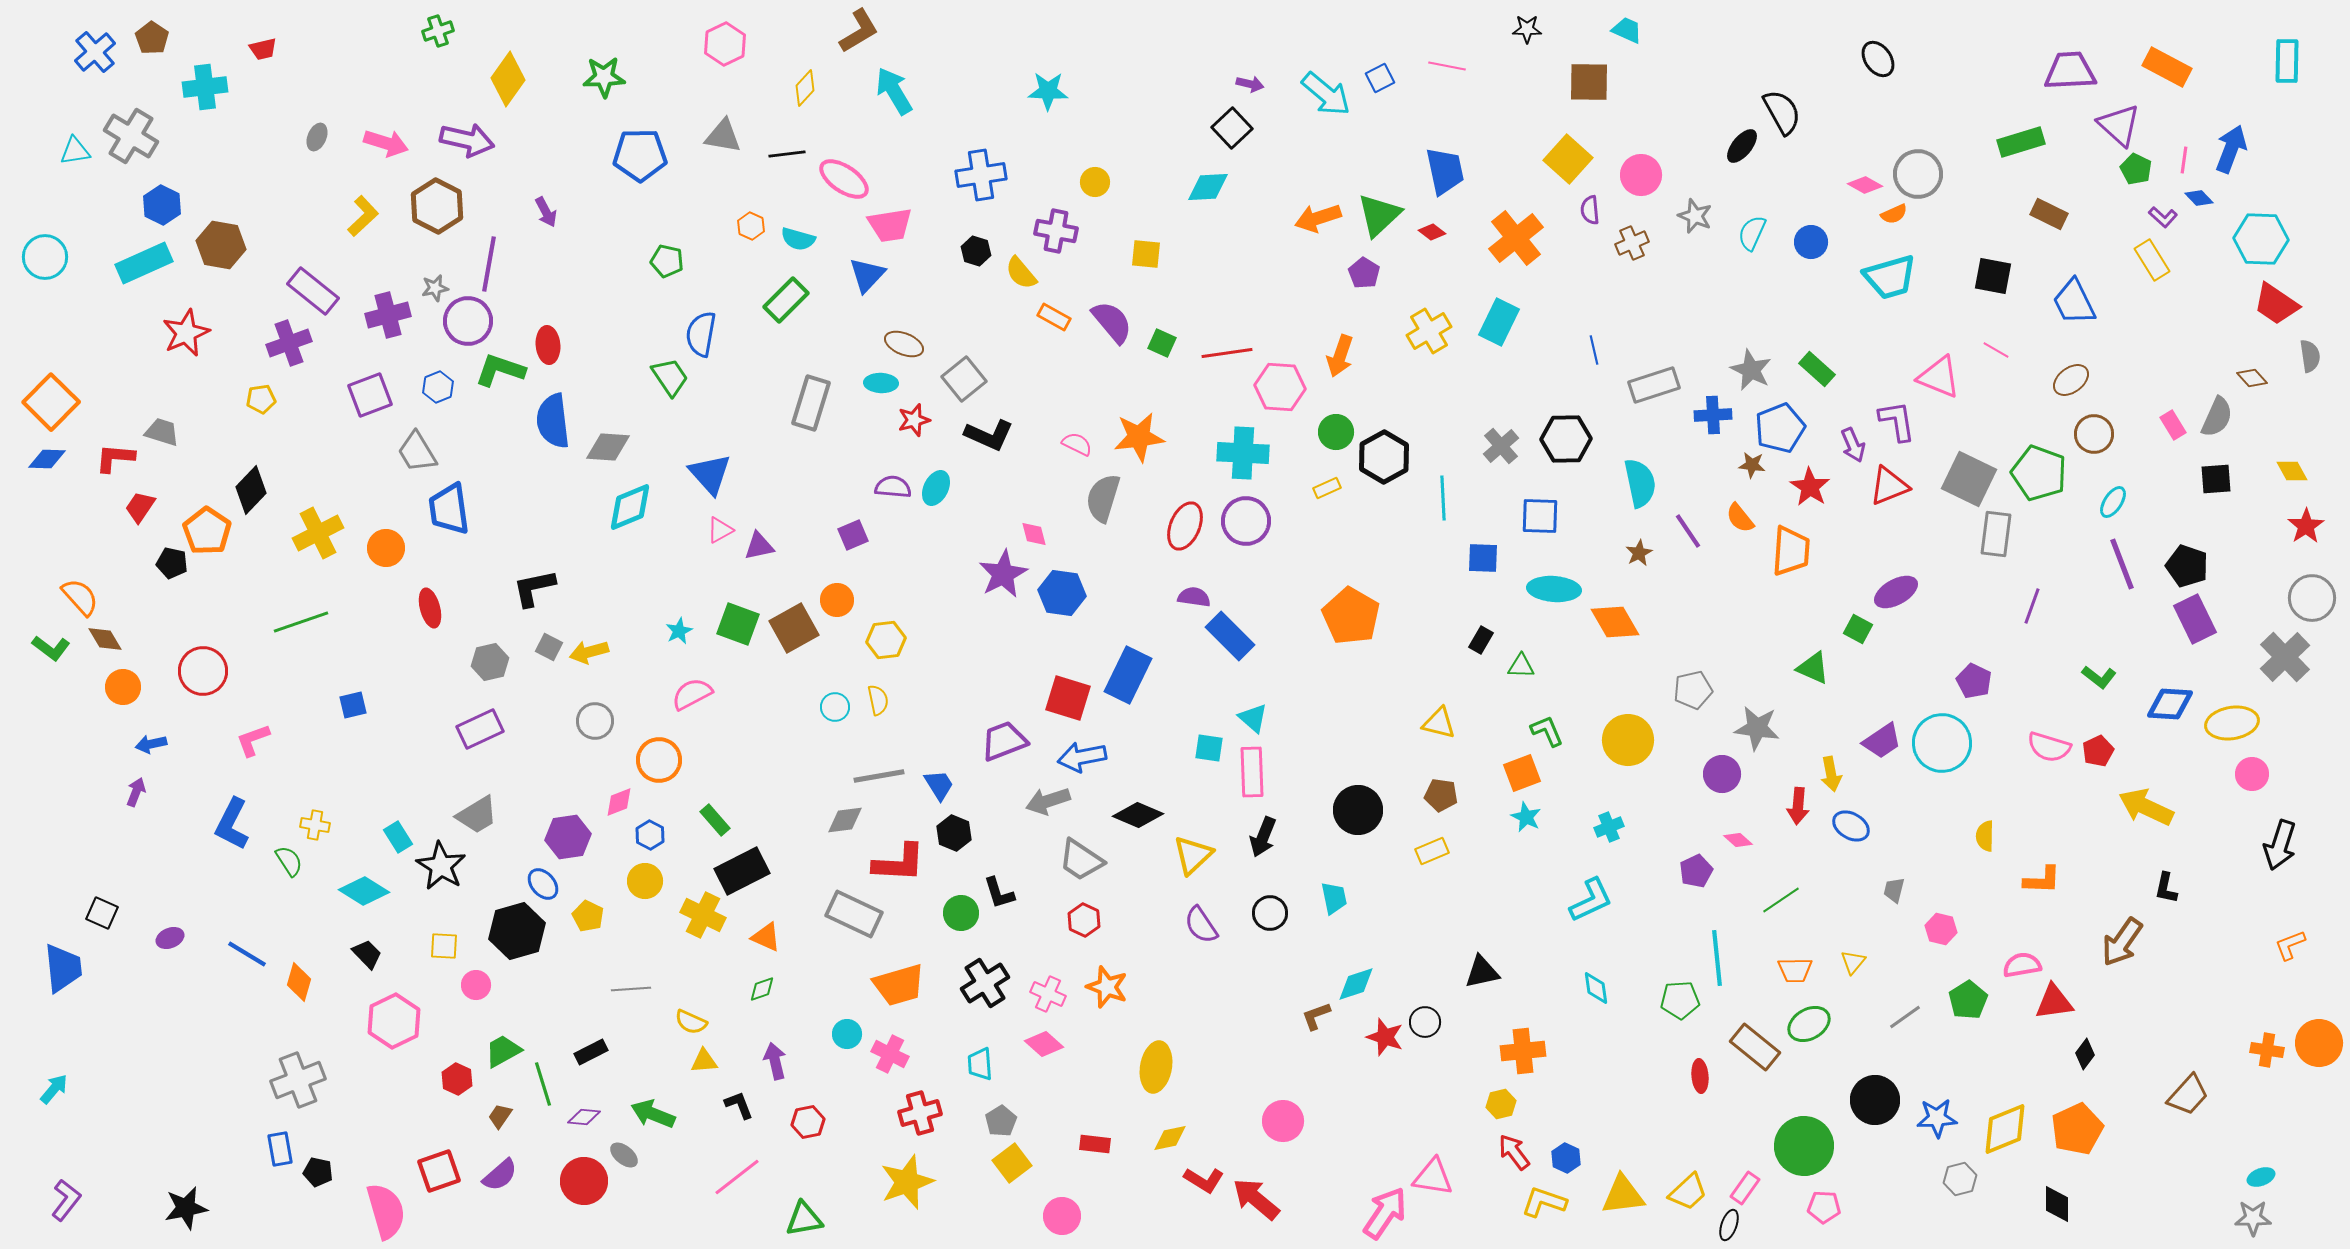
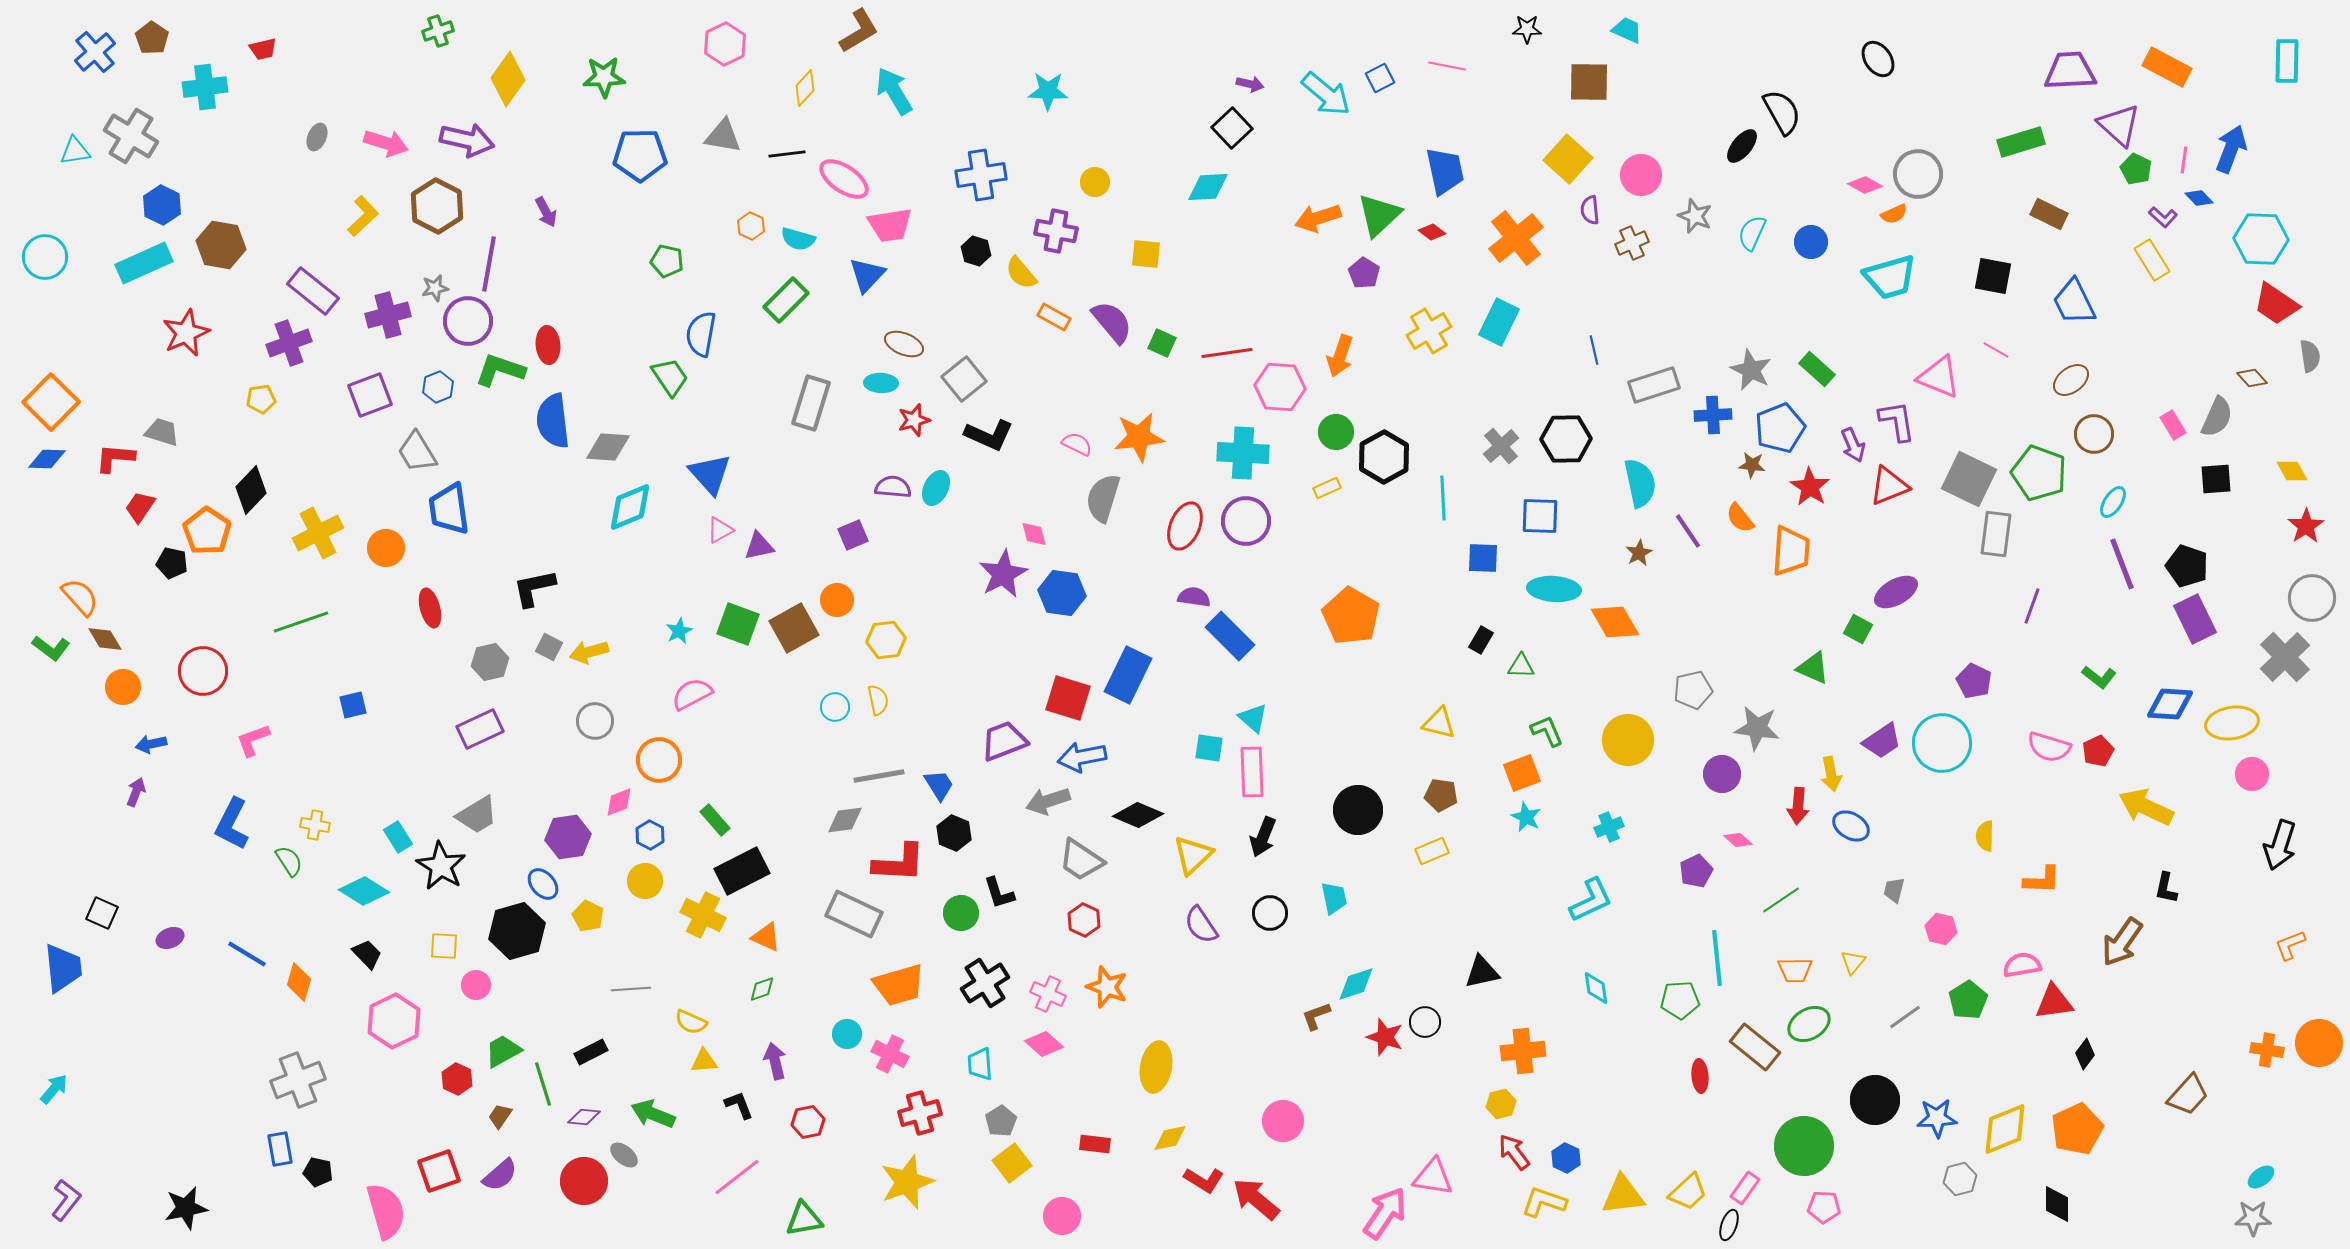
cyan ellipse at (2261, 1177): rotated 16 degrees counterclockwise
